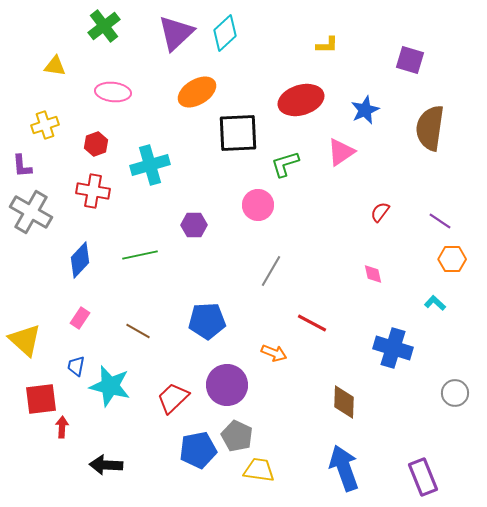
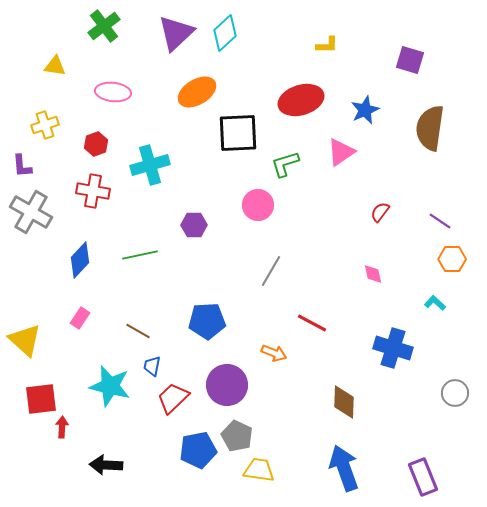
blue trapezoid at (76, 366): moved 76 px right
